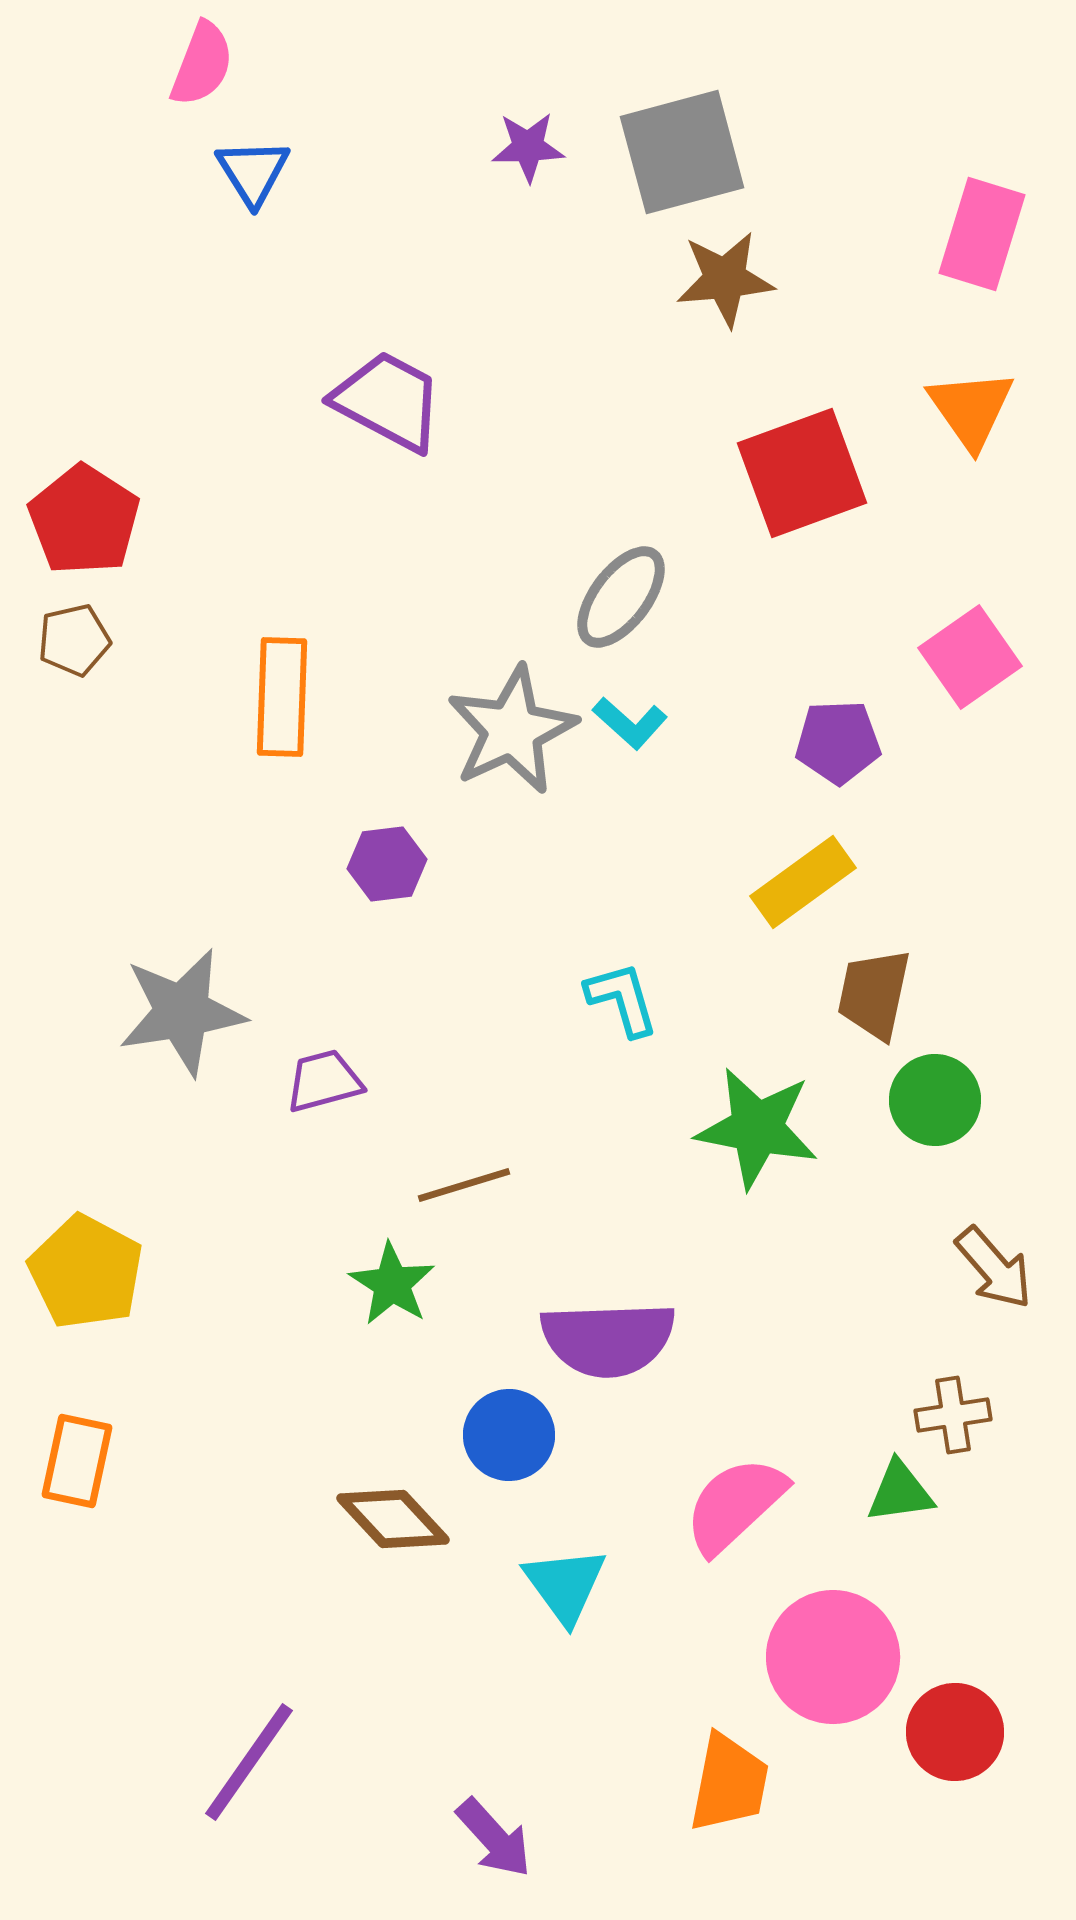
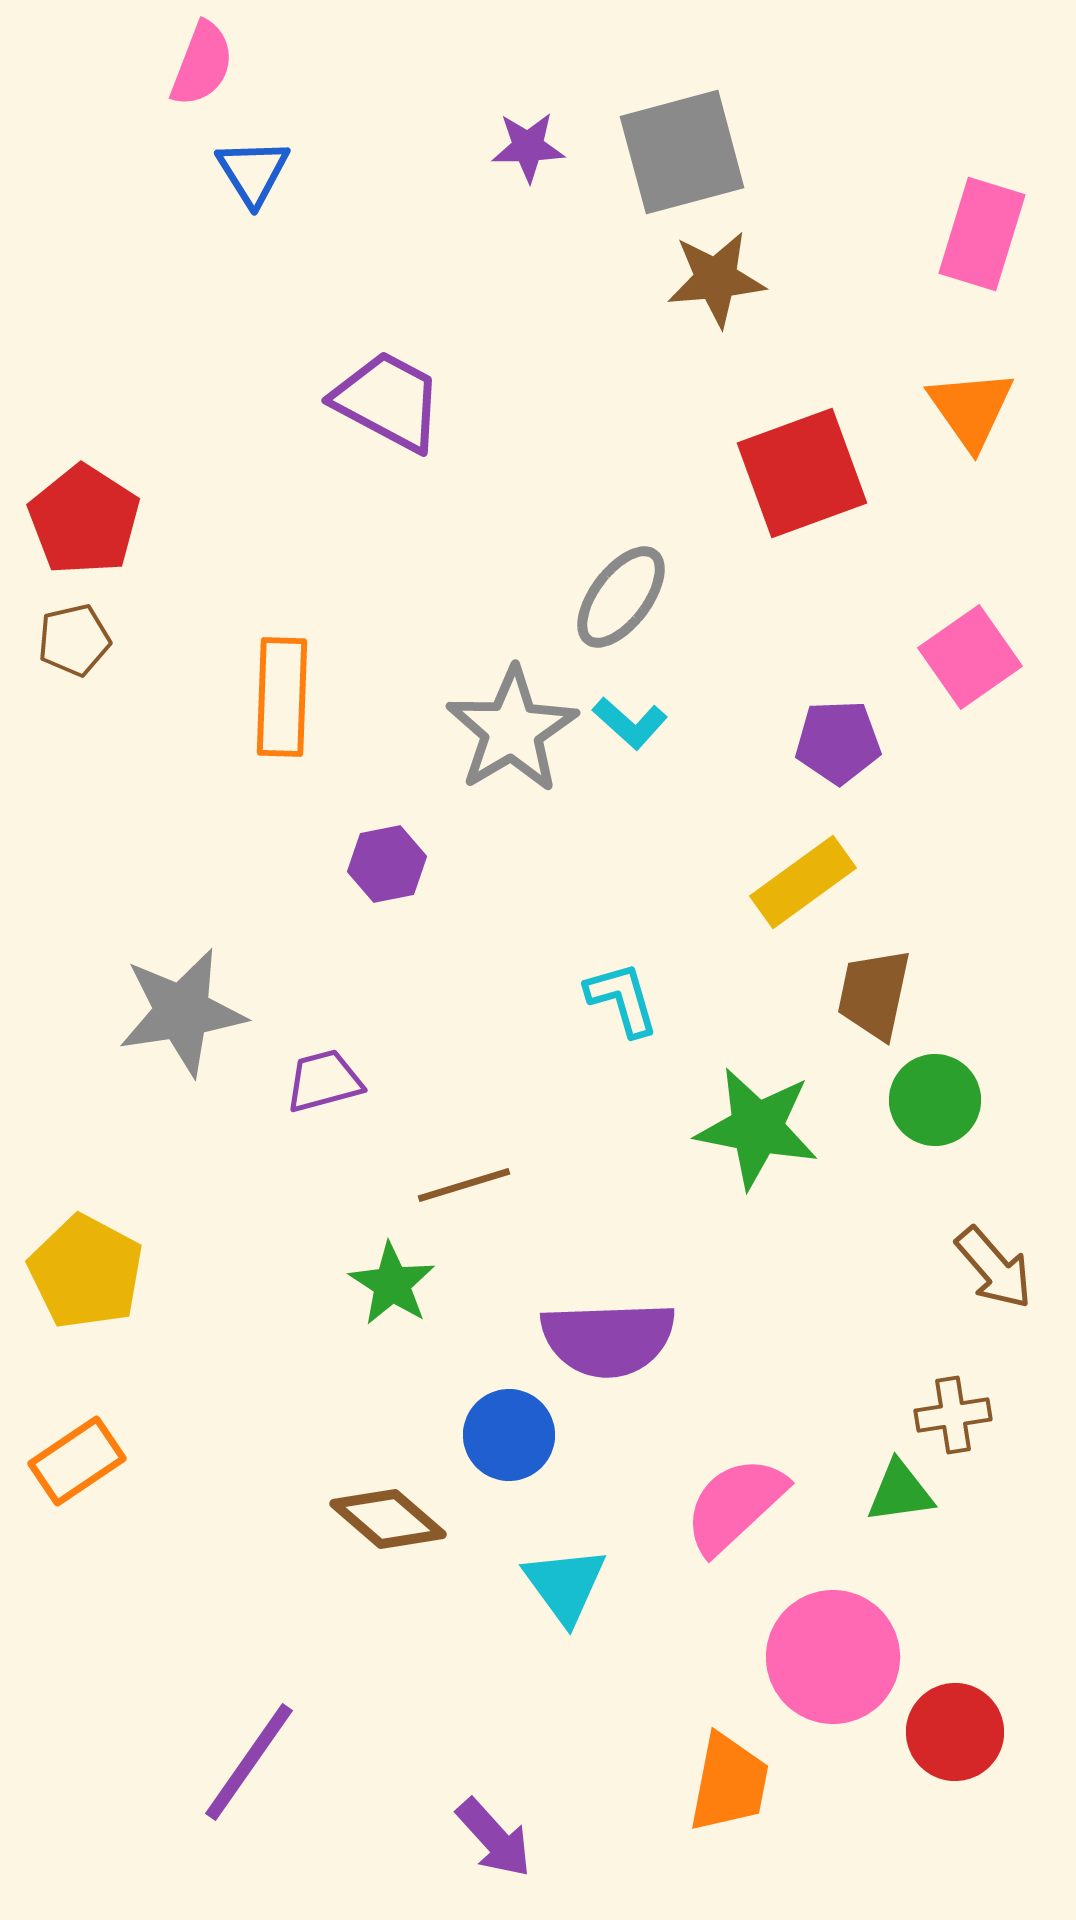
brown star at (725, 279): moved 9 px left
gray star at (512, 730): rotated 6 degrees counterclockwise
purple hexagon at (387, 864): rotated 4 degrees counterclockwise
orange rectangle at (77, 1461): rotated 44 degrees clockwise
brown diamond at (393, 1519): moved 5 px left; rotated 6 degrees counterclockwise
